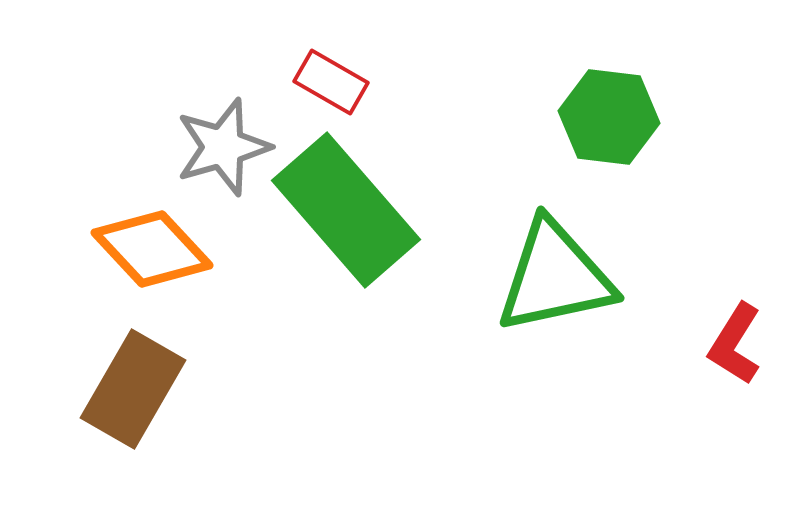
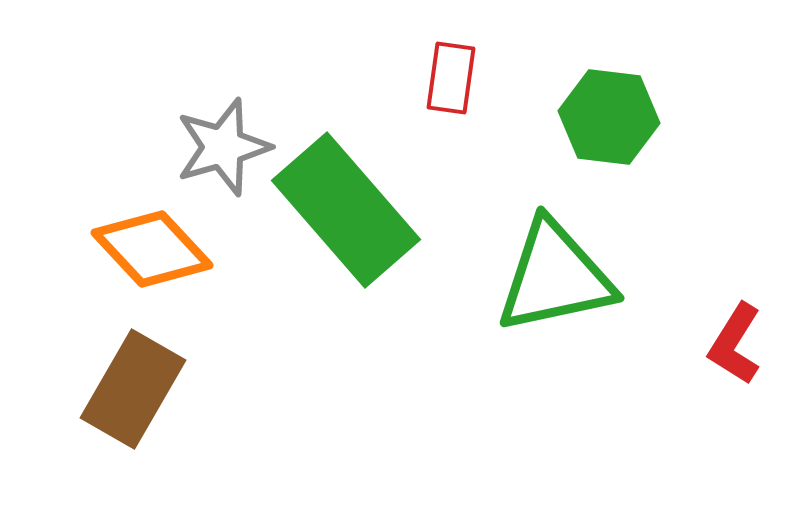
red rectangle: moved 120 px right, 4 px up; rotated 68 degrees clockwise
